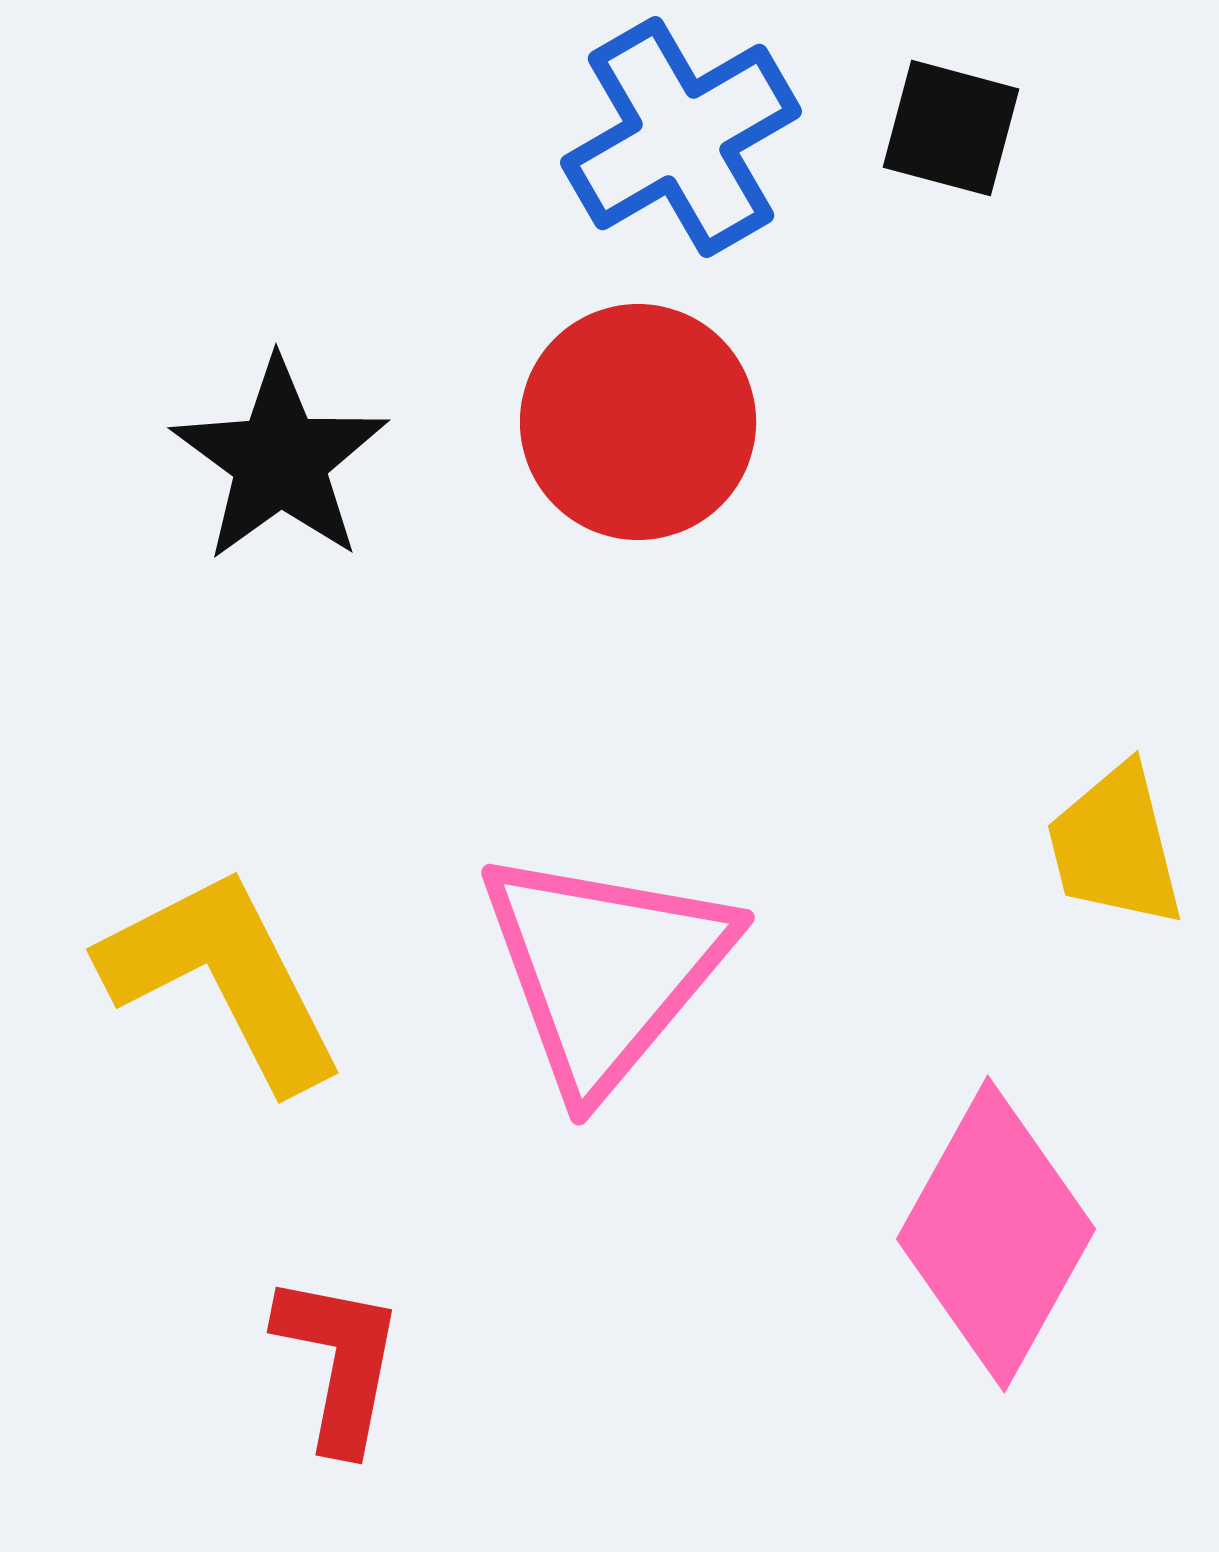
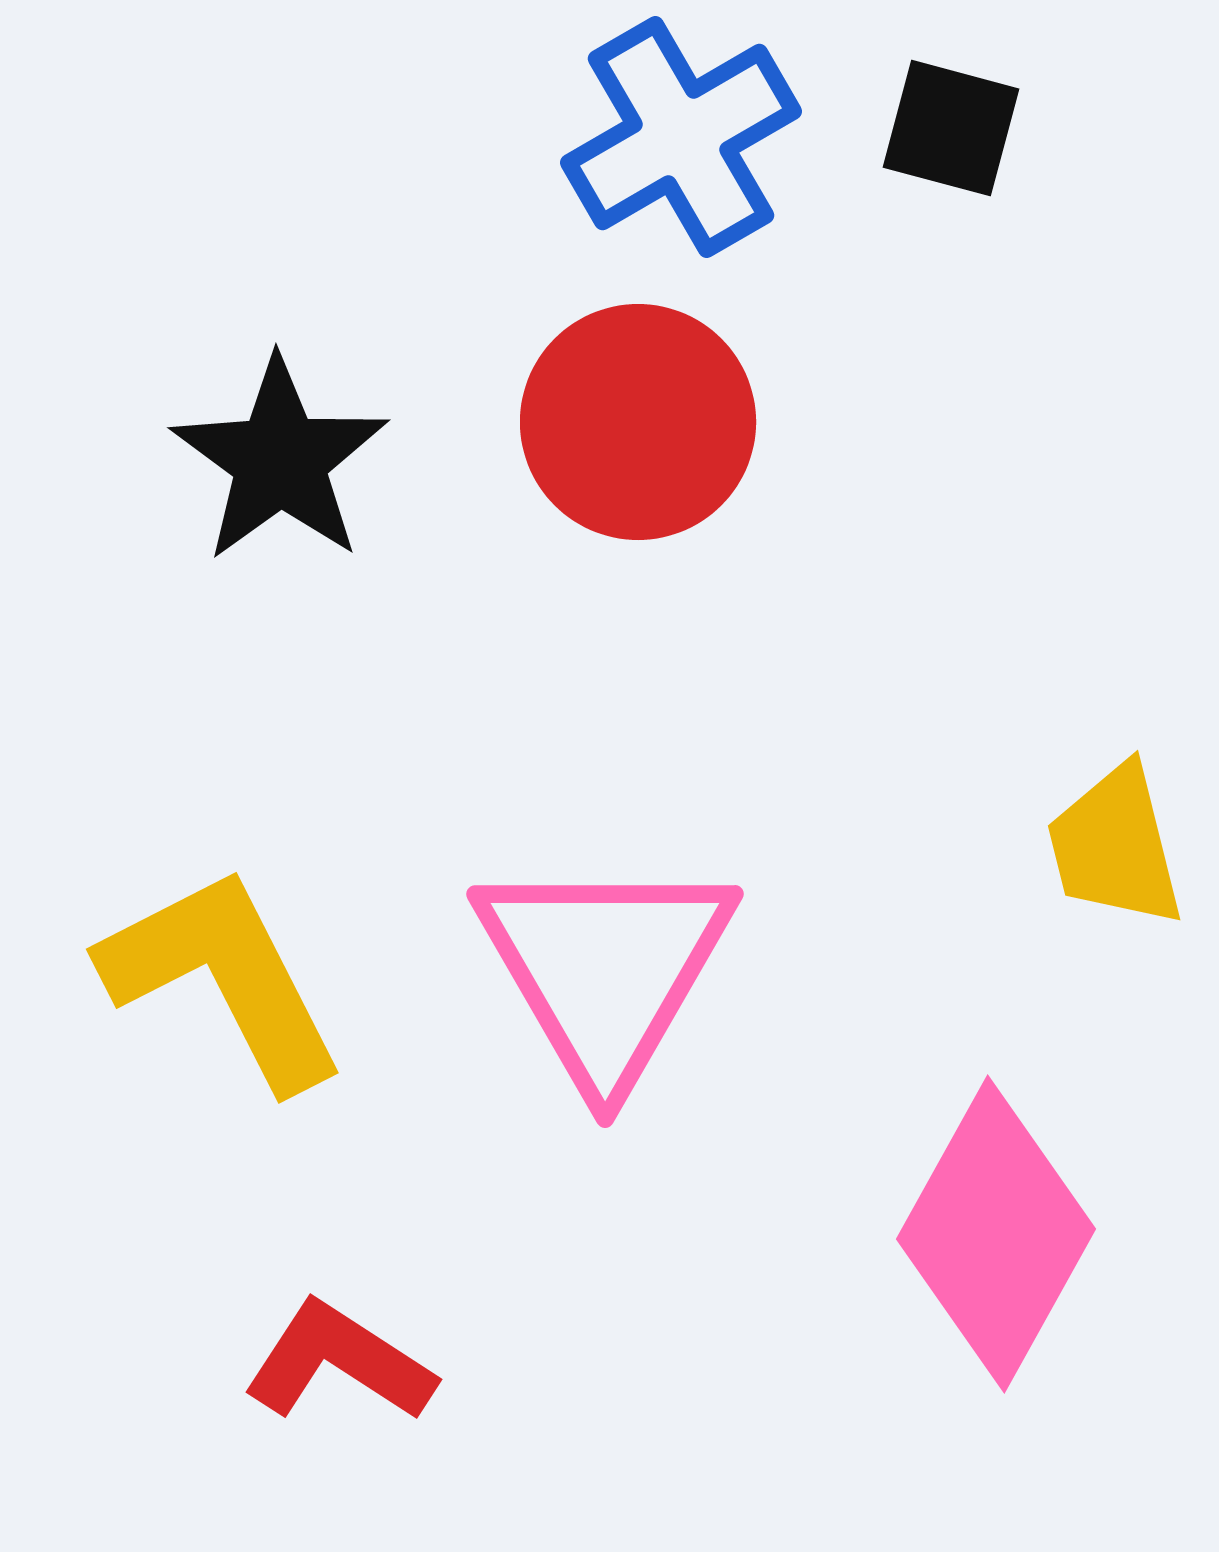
pink triangle: rotated 10 degrees counterclockwise
red L-shape: rotated 68 degrees counterclockwise
